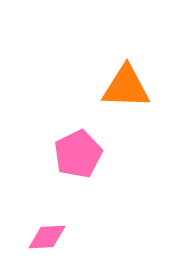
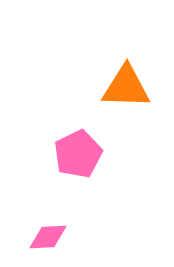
pink diamond: moved 1 px right
